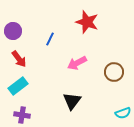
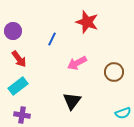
blue line: moved 2 px right
